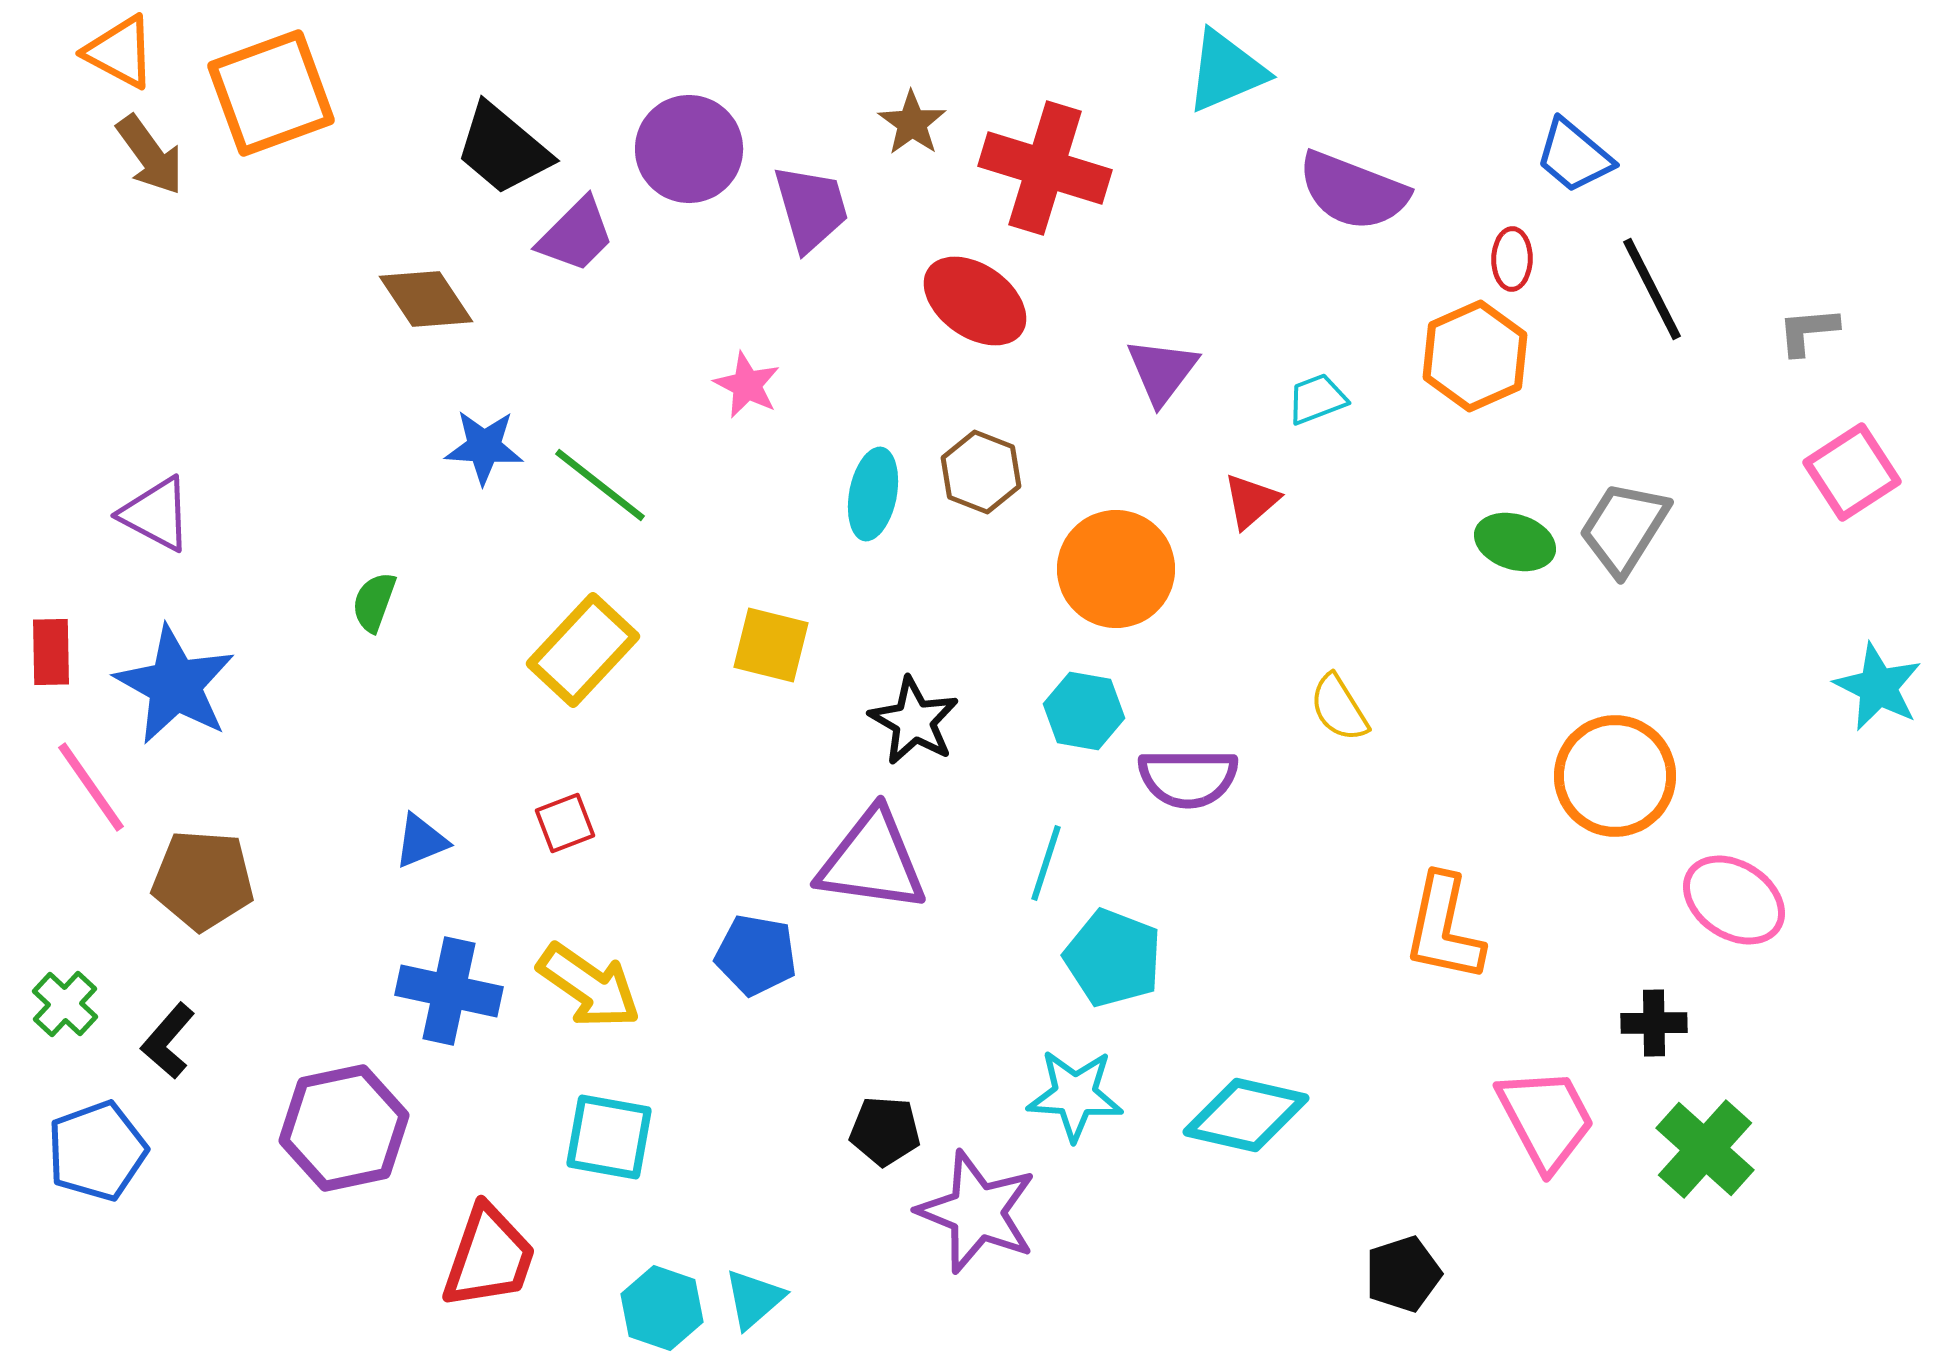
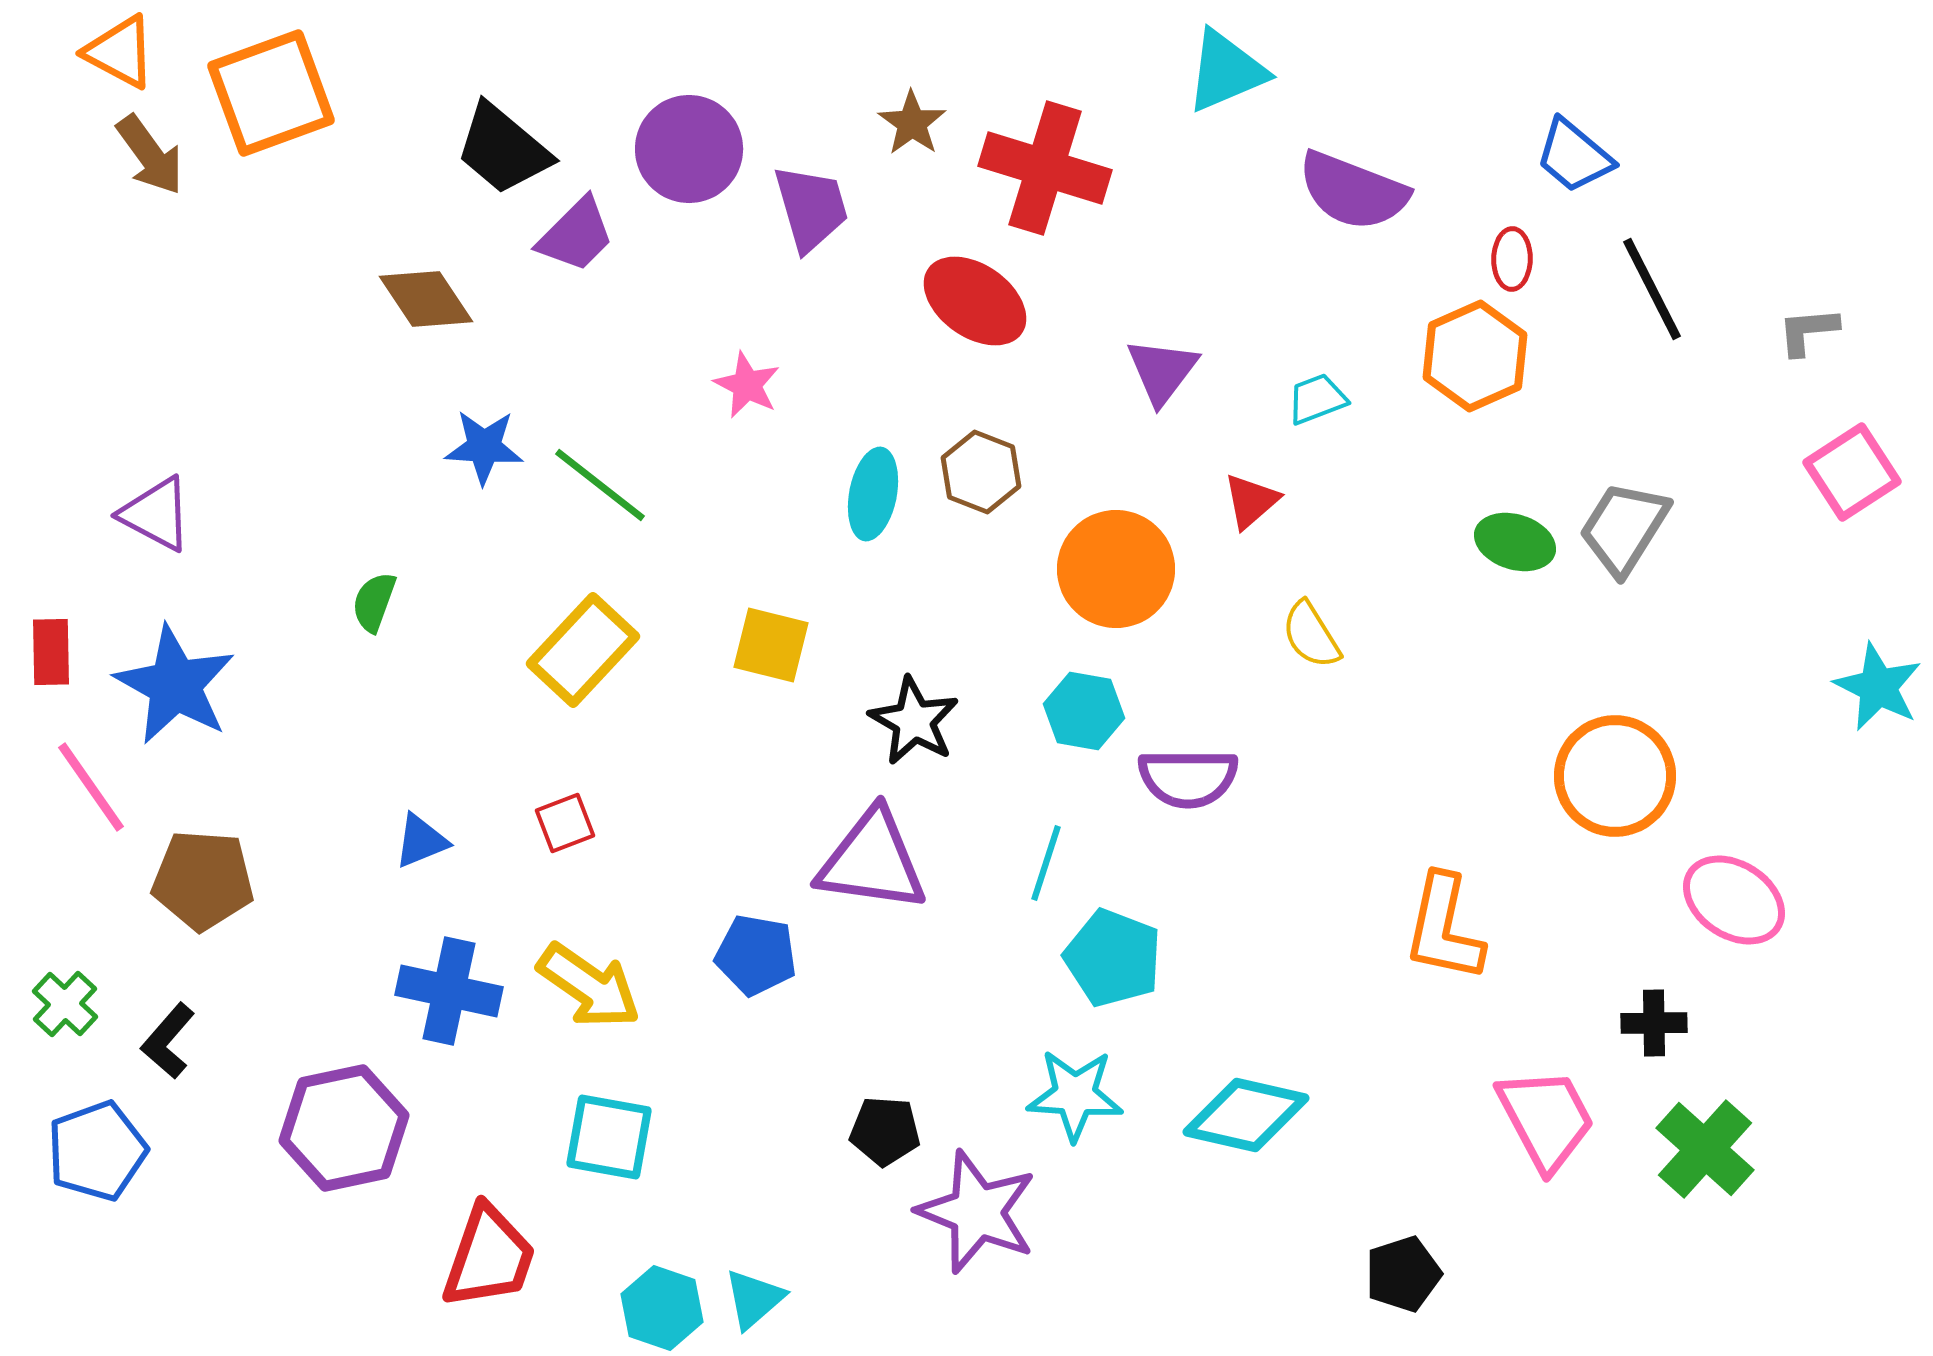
yellow semicircle at (1339, 708): moved 28 px left, 73 px up
